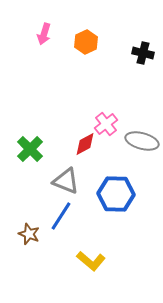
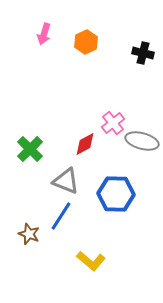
pink cross: moved 7 px right, 1 px up
